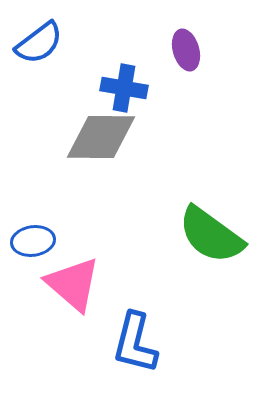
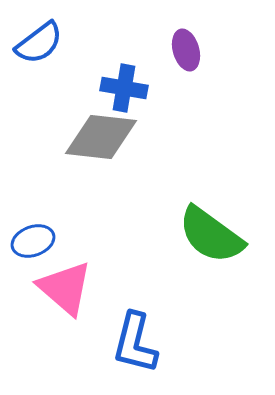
gray diamond: rotated 6 degrees clockwise
blue ellipse: rotated 12 degrees counterclockwise
pink triangle: moved 8 px left, 4 px down
